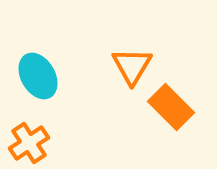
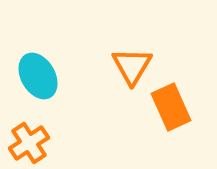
orange rectangle: rotated 21 degrees clockwise
